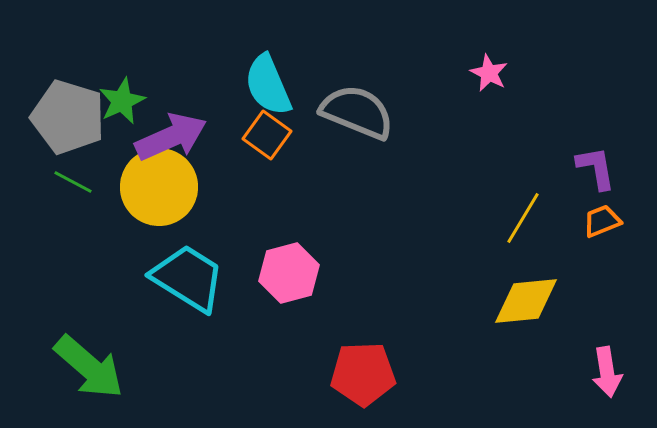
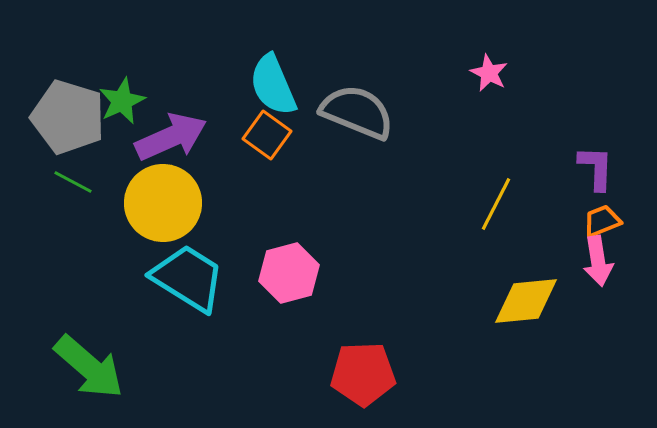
cyan semicircle: moved 5 px right
purple L-shape: rotated 12 degrees clockwise
yellow circle: moved 4 px right, 16 px down
yellow line: moved 27 px left, 14 px up; rotated 4 degrees counterclockwise
pink arrow: moved 9 px left, 111 px up
